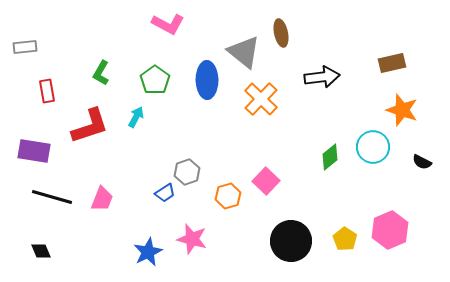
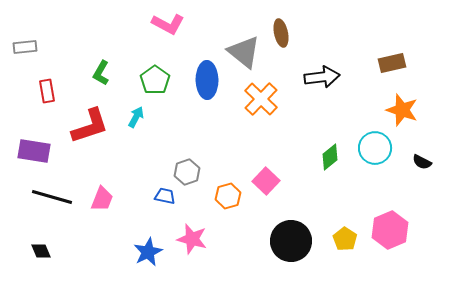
cyan circle: moved 2 px right, 1 px down
blue trapezoid: moved 3 px down; rotated 135 degrees counterclockwise
